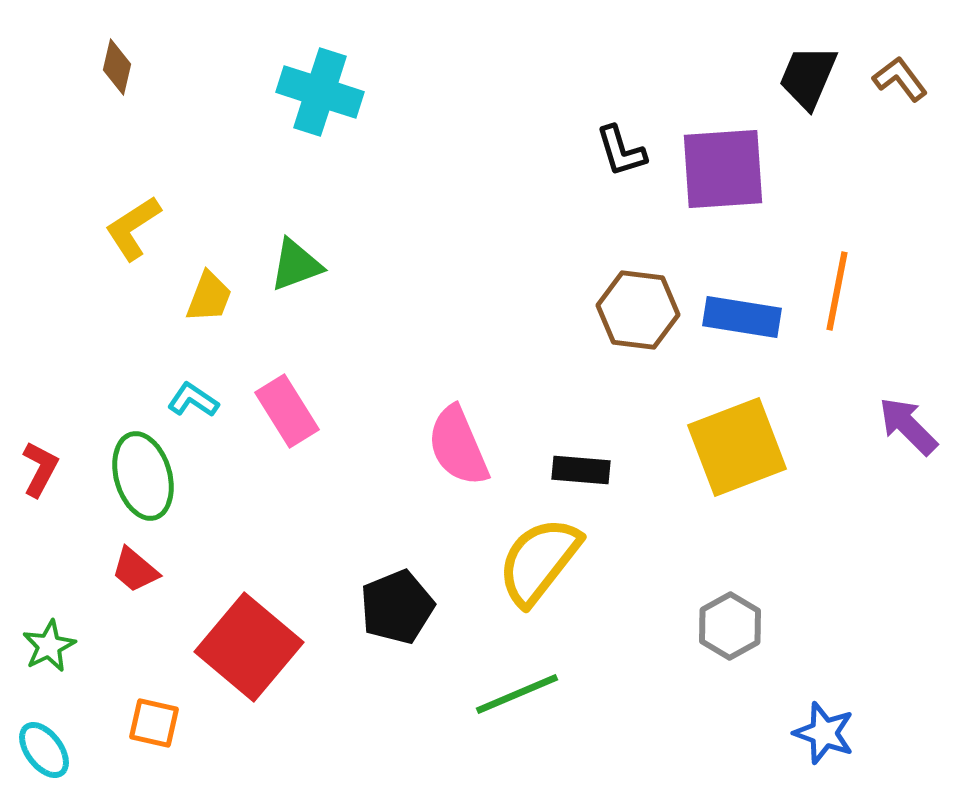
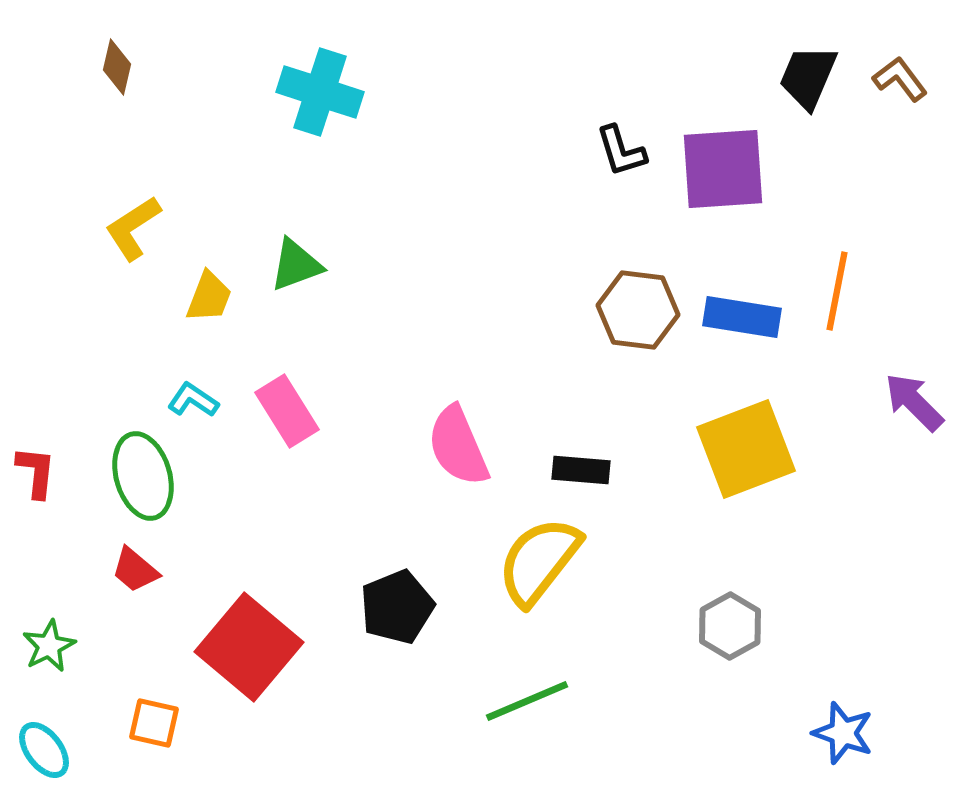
purple arrow: moved 6 px right, 24 px up
yellow square: moved 9 px right, 2 px down
red L-shape: moved 4 px left, 3 px down; rotated 22 degrees counterclockwise
green line: moved 10 px right, 7 px down
blue star: moved 19 px right
